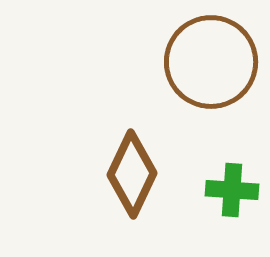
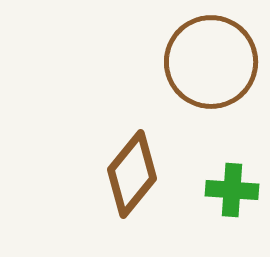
brown diamond: rotated 14 degrees clockwise
